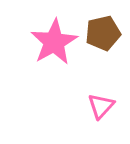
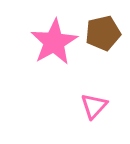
pink triangle: moved 7 px left
